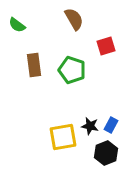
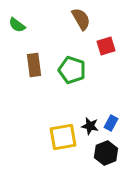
brown semicircle: moved 7 px right
blue rectangle: moved 2 px up
